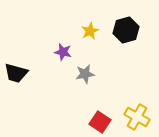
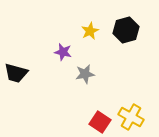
yellow cross: moved 6 px left
